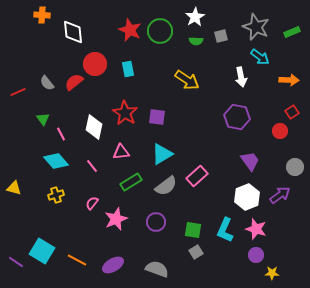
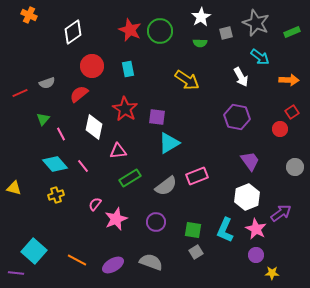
orange cross at (42, 15): moved 13 px left; rotated 21 degrees clockwise
white star at (195, 17): moved 6 px right
gray star at (256, 27): moved 4 px up
white diamond at (73, 32): rotated 60 degrees clockwise
gray square at (221, 36): moved 5 px right, 3 px up
green semicircle at (196, 41): moved 4 px right, 2 px down
red circle at (95, 64): moved 3 px left, 2 px down
white arrow at (241, 77): rotated 18 degrees counterclockwise
red semicircle at (74, 82): moved 5 px right, 12 px down
gray semicircle at (47, 83): rotated 70 degrees counterclockwise
red line at (18, 92): moved 2 px right, 1 px down
red star at (125, 113): moved 4 px up
green triangle at (43, 119): rotated 16 degrees clockwise
red circle at (280, 131): moved 2 px up
pink triangle at (121, 152): moved 3 px left, 1 px up
cyan triangle at (162, 154): moved 7 px right, 11 px up
cyan diamond at (56, 161): moved 1 px left, 3 px down
pink line at (92, 166): moved 9 px left
pink rectangle at (197, 176): rotated 20 degrees clockwise
green rectangle at (131, 182): moved 1 px left, 4 px up
purple arrow at (280, 195): moved 1 px right, 18 px down
pink semicircle at (92, 203): moved 3 px right, 1 px down
pink star at (256, 229): rotated 10 degrees clockwise
cyan square at (42, 251): moved 8 px left; rotated 10 degrees clockwise
purple line at (16, 262): moved 11 px down; rotated 28 degrees counterclockwise
gray semicircle at (157, 269): moved 6 px left, 7 px up
